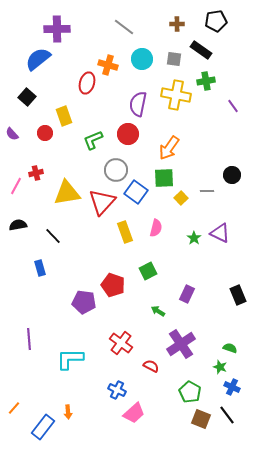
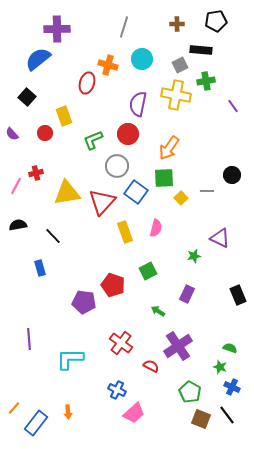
gray line at (124, 27): rotated 70 degrees clockwise
black rectangle at (201, 50): rotated 30 degrees counterclockwise
gray square at (174, 59): moved 6 px right, 6 px down; rotated 35 degrees counterclockwise
gray circle at (116, 170): moved 1 px right, 4 px up
purple triangle at (220, 233): moved 5 px down
green star at (194, 238): moved 18 px down; rotated 24 degrees clockwise
purple cross at (181, 344): moved 3 px left, 2 px down
blue rectangle at (43, 427): moved 7 px left, 4 px up
